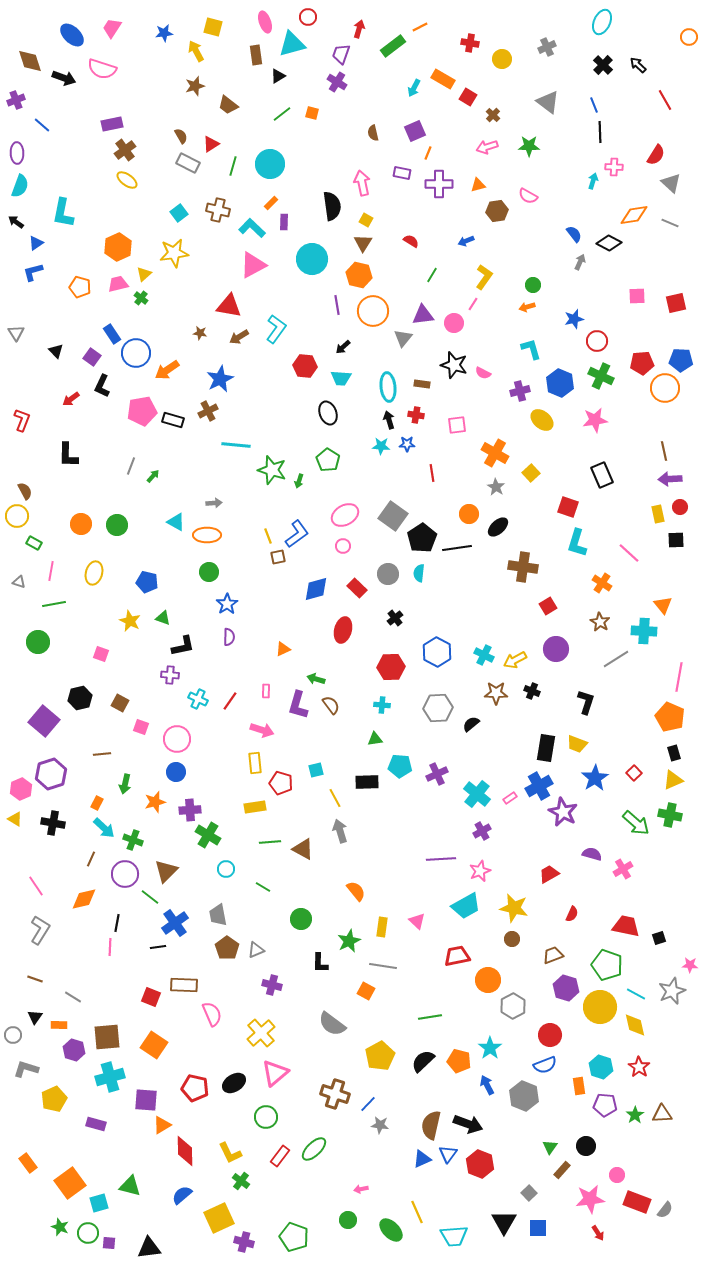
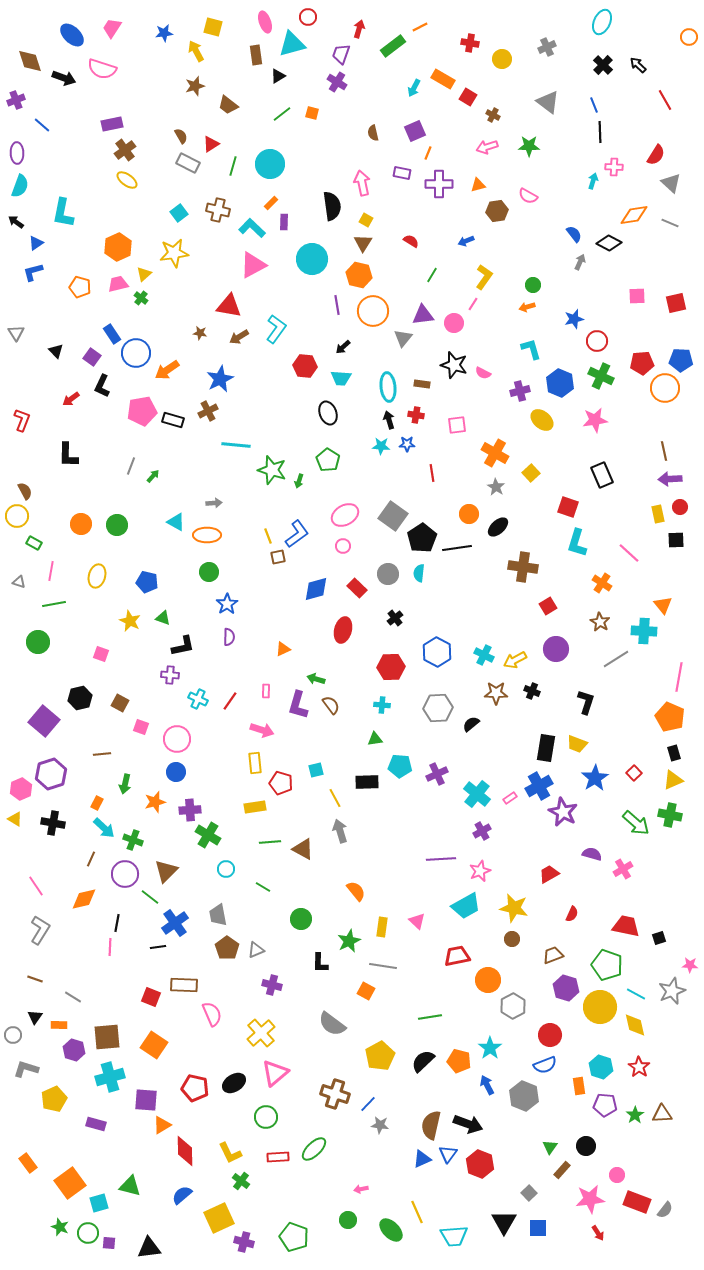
brown cross at (493, 115): rotated 16 degrees counterclockwise
yellow ellipse at (94, 573): moved 3 px right, 3 px down
red rectangle at (280, 1156): moved 2 px left, 1 px down; rotated 50 degrees clockwise
